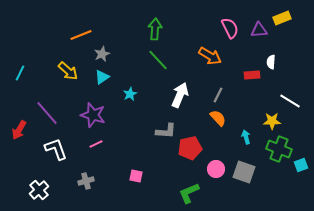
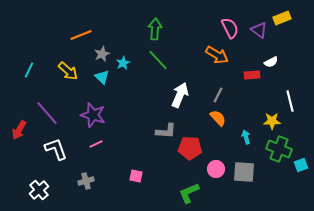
purple triangle: rotated 42 degrees clockwise
orange arrow: moved 7 px right, 1 px up
white semicircle: rotated 120 degrees counterclockwise
cyan line: moved 9 px right, 3 px up
cyan triangle: rotated 42 degrees counterclockwise
cyan star: moved 7 px left, 31 px up
white line: rotated 45 degrees clockwise
red pentagon: rotated 15 degrees clockwise
gray square: rotated 15 degrees counterclockwise
